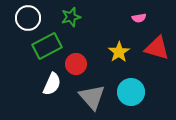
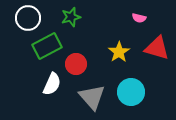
pink semicircle: rotated 24 degrees clockwise
